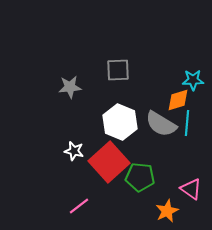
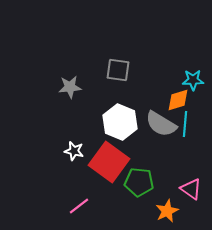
gray square: rotated 10 degrees clockwise
cyan line: moved 2 px left, 1 px down
red square: rotated 12 degrees counterclockwise
green pentagon: moved 1 px left, 5 px down
